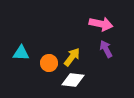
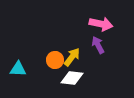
purple arrow: moved 8 px left, 4 px up
cyan triangle: moved 3 px left, 16 px down
orange circle: moved 6 px right, 3 px up
white diamond: moved 1 px left, 2 px up
